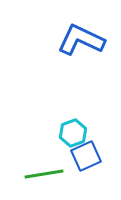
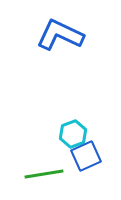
blue L-shape: moved 21 px left, 5 px up
cyan hexagon: moved 1 px down
